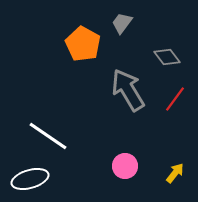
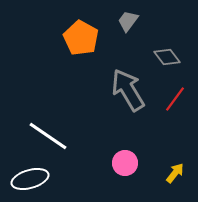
gray trapezoid: moved 6 px right, 2 px up
orange pentagon: moved 2 px left, 6 px up
pink circle: moved 3 px up
